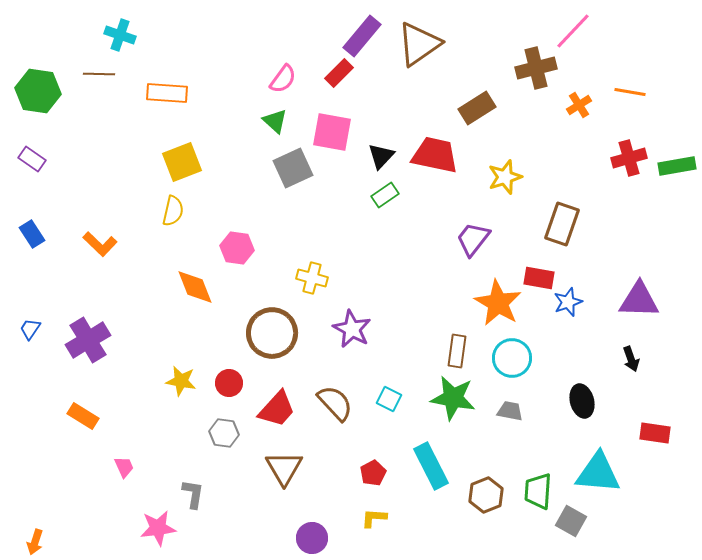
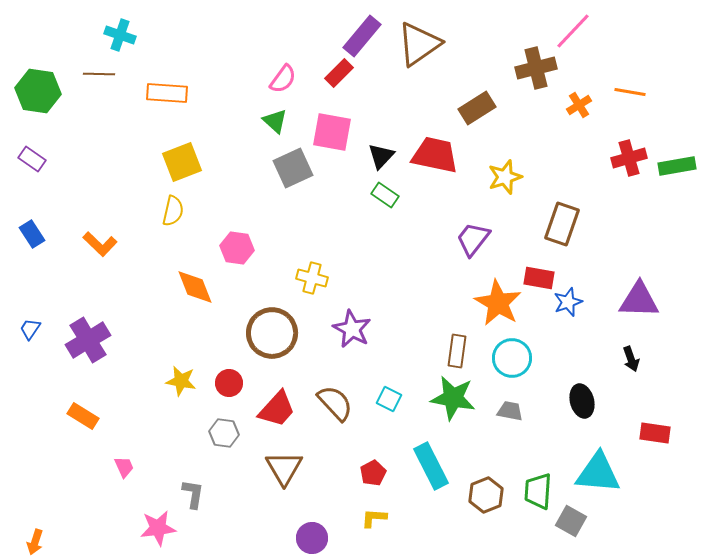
green rectangle at (385, 195): rotated 68 degrees clockwise
